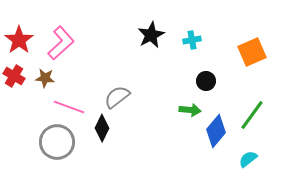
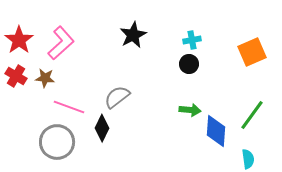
black star: moved 18 px left
red cross: moved 2 px right
black circle: moved 17 px left, 17 px up
blue diamond: rotated 36 degrees counterclockwise
cyan semicircle: rotated 120 degrees clockwise
